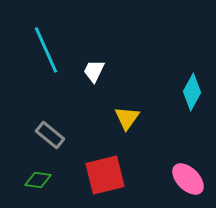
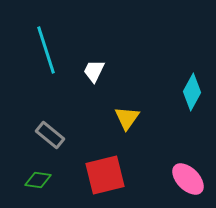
cyan line: rotated 6 degrees clockwise
